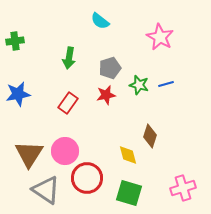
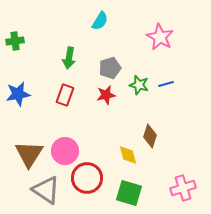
cyan semicircle: rotated 96 degrees counterclockwise
red rectangle: moved 3 px left, 8 px up; rotated 15 degrees counterclockwise
